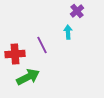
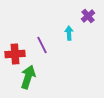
purple cross: moved 11 px right, 5 px down
cyan arrow: moved 1 px right, 1 px down
green arrow: rotated 45 degrees counterclockwise
